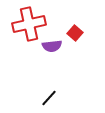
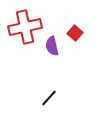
red cross: moved 4 px left, 3 px down
purple semicircle: rotated 84 degrees clockwise
